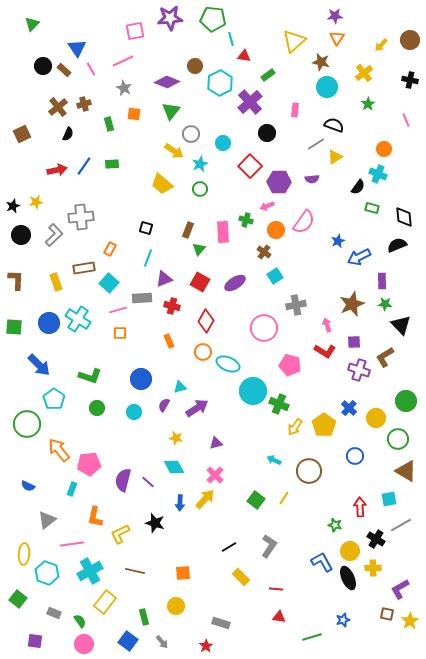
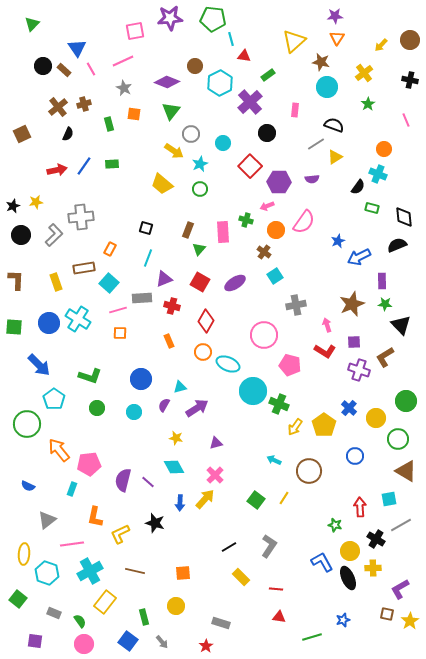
pink circle at (264, 328): moved 7 px down
